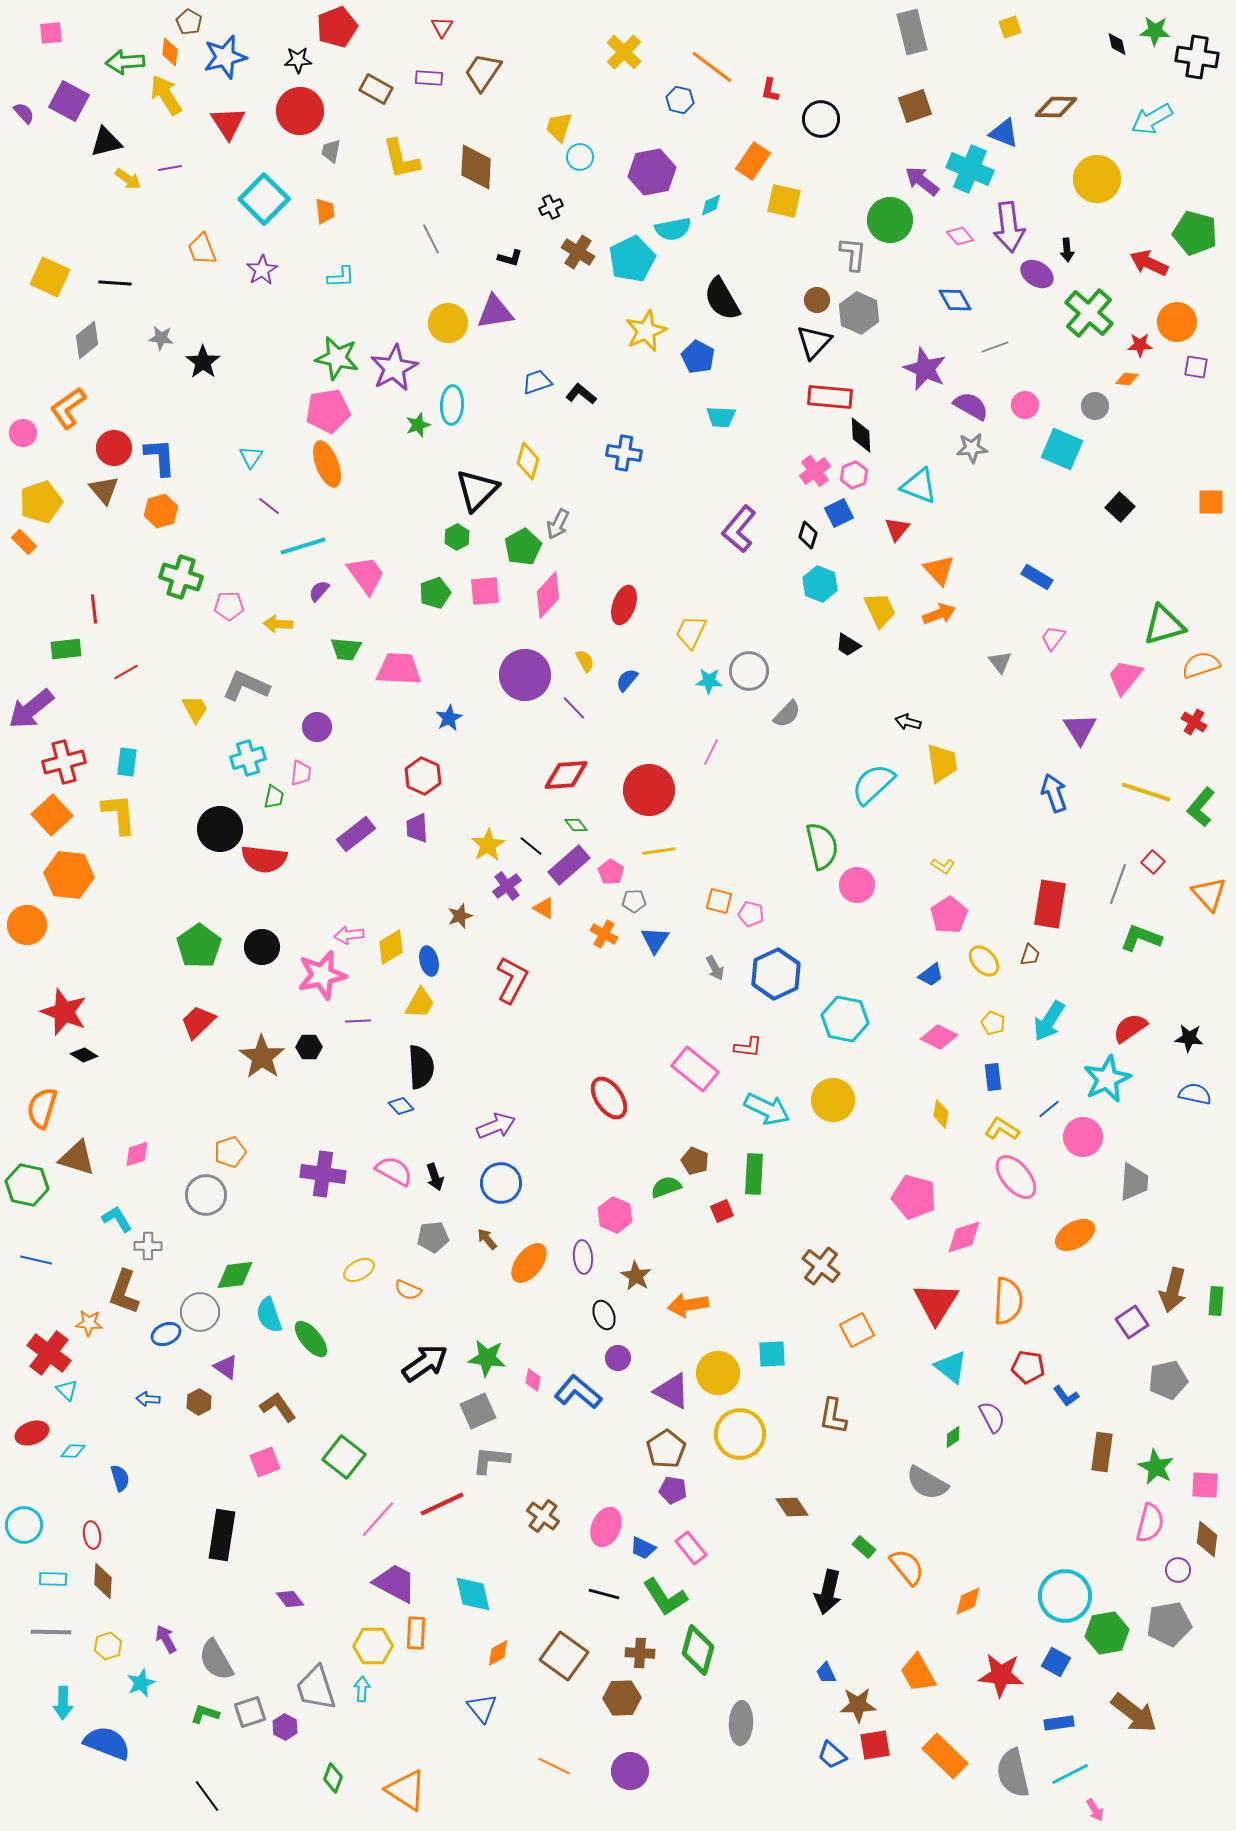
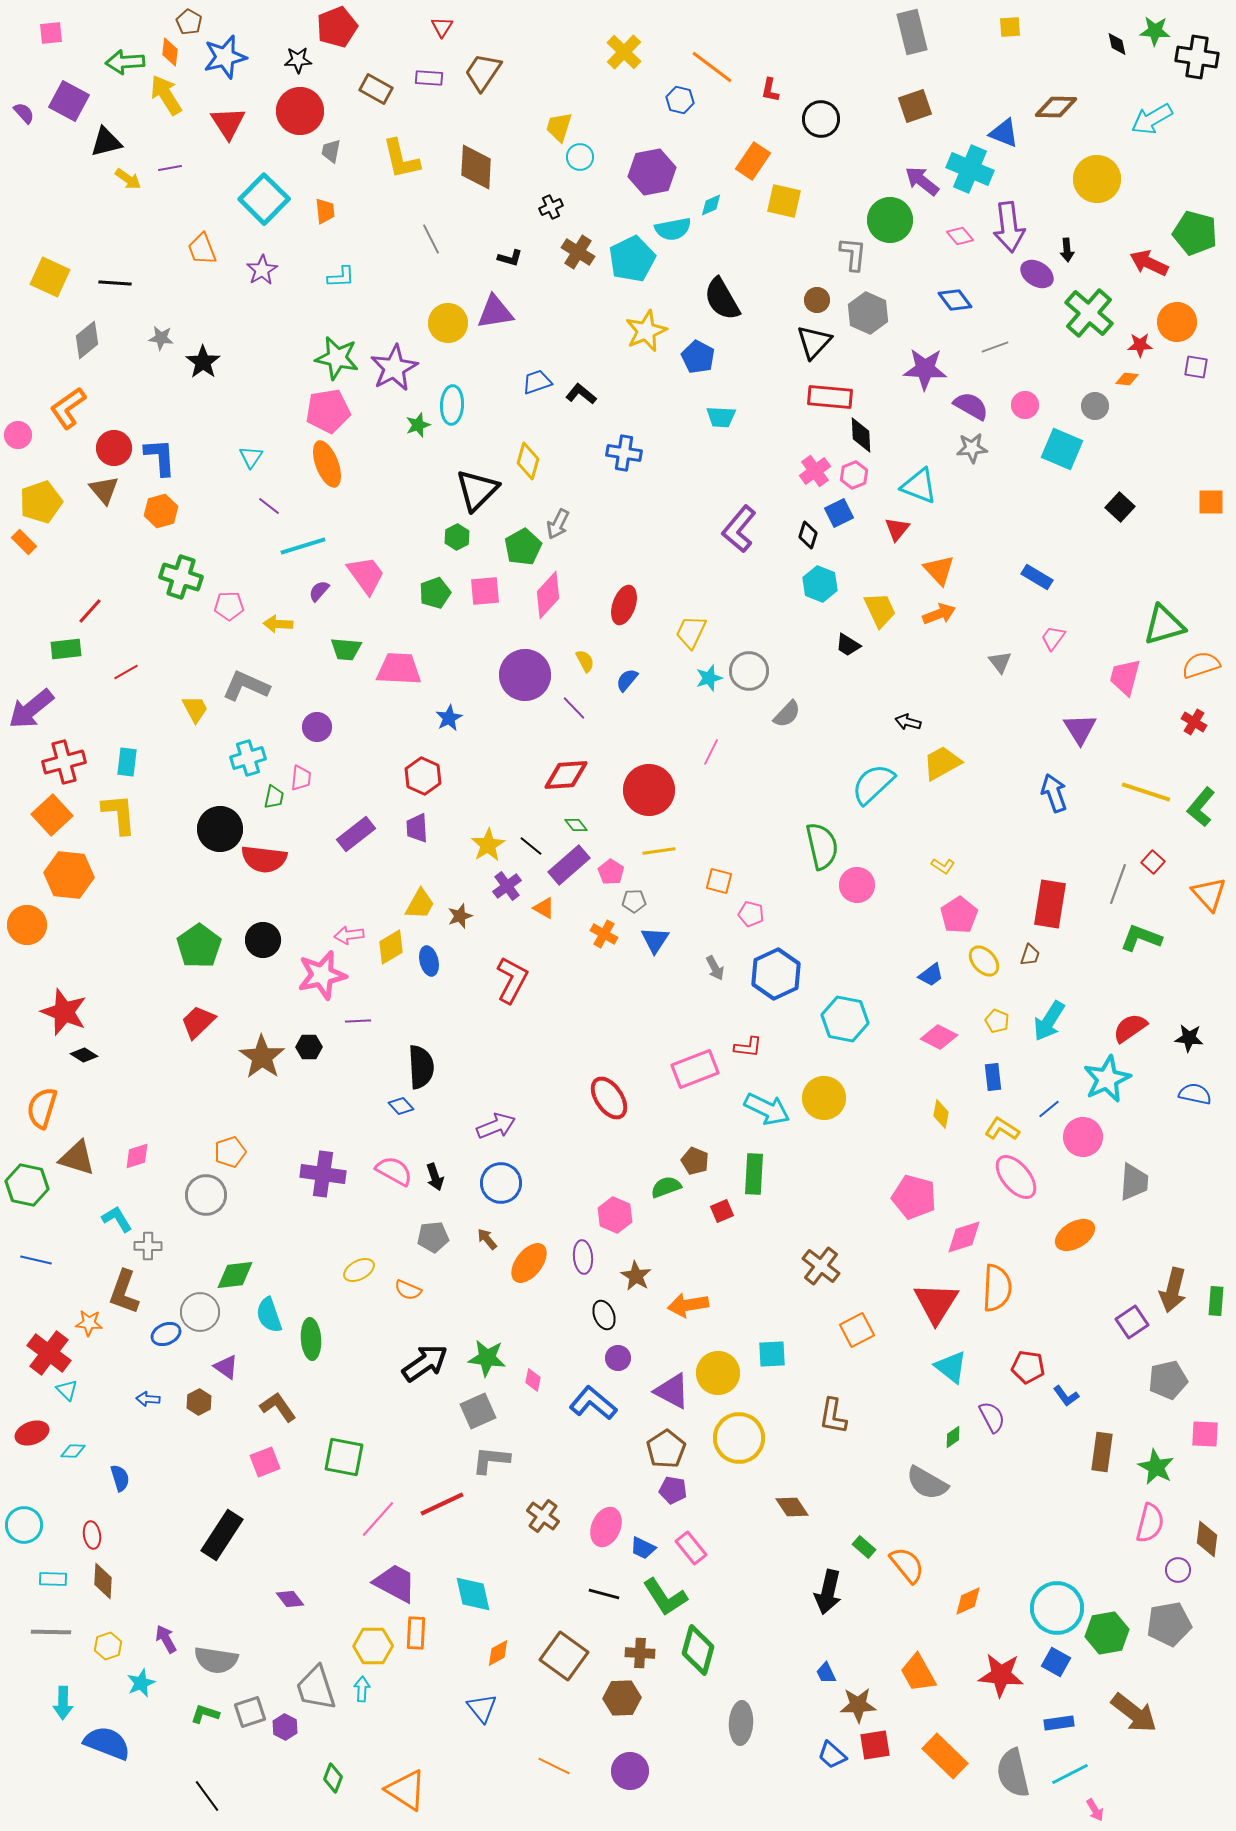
yellow square at (1010, 27): rotated 15 degrees clockwise
blue diamond at (955, 300): rotated 8 degrees counterclockwise
gray hexagon at (859, 313): moved 9 px right
purple star at (925, 369): rotated 21 degrees counterclockwise
pink circle at (23, 433): moved 5 px left, 2 px down
red line at (94, 609): moved 4 px left, 2 px down; rotated 48 degrees clockwise
pink trapezoid at (1125, 677): rotated 24 degrees counterclockwise
cyan star at (709, 681): moved 3 px up; rotated 20 degrees counterclockwise
yellow trapezoid at (942, 763): rotated 111 degrees counterclockwise
pink trapezoid at (301, 773): moved 5 px down
orange square at (719, 901): moved 20 px up
pink pentagon at (949, 915): moved 10 px right
black circle at (262, 947): moved 1 px right, 7 px up
yellow trapezoid at (420, 1003): moved 99 px up
yellow pentagon at (993, 1023): moved 4 px right, 2 px up
pink rectangle at (695, 1069): rotated 60 degrees counterclockwise
yellow circle at (833, 1100): moved 9 px left, 2 px up
pink diamond at (137, 1154): moved 2 px down
orange semicircle at (1008, 1301): moved 11 px left, 13 px up
green ellipse at (311, 1339): rotated 36 degrees clockwise
blue L-shape at (578, 1392): moved 15 px right, 11 px down
yellow circle at (740, 1434): moved 1 px left, 4 px down
green square at (344, 1457): rotated 27 degrees counterclockwise
pink square at (1205, 1485): moved 51 px up
black rectangle at (222, 1535): rotated 24 degrees clockwise
orange semicircle at (907, 1567): moved 2 px up
cyan circle at (1065, 1596): moved 8 px left, 12 px down
gray semicircle at (216, 1660): rotated 51 degrees counterclockwise
